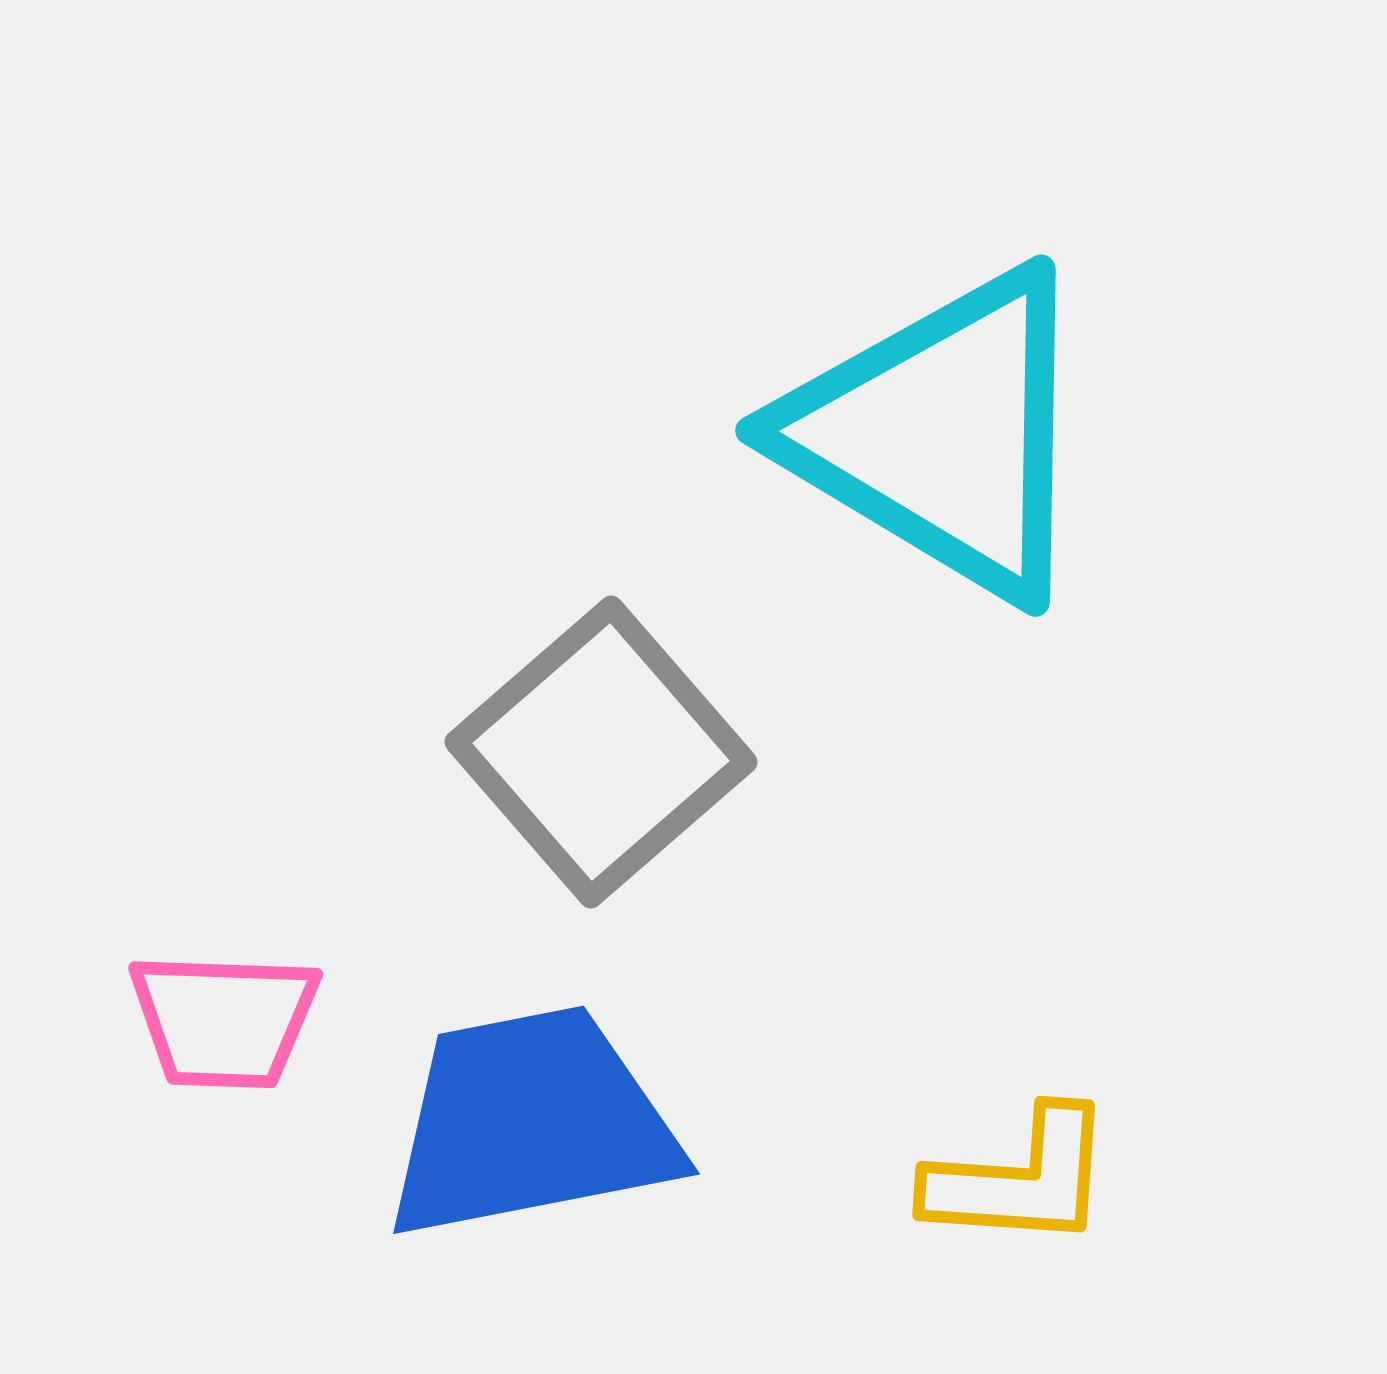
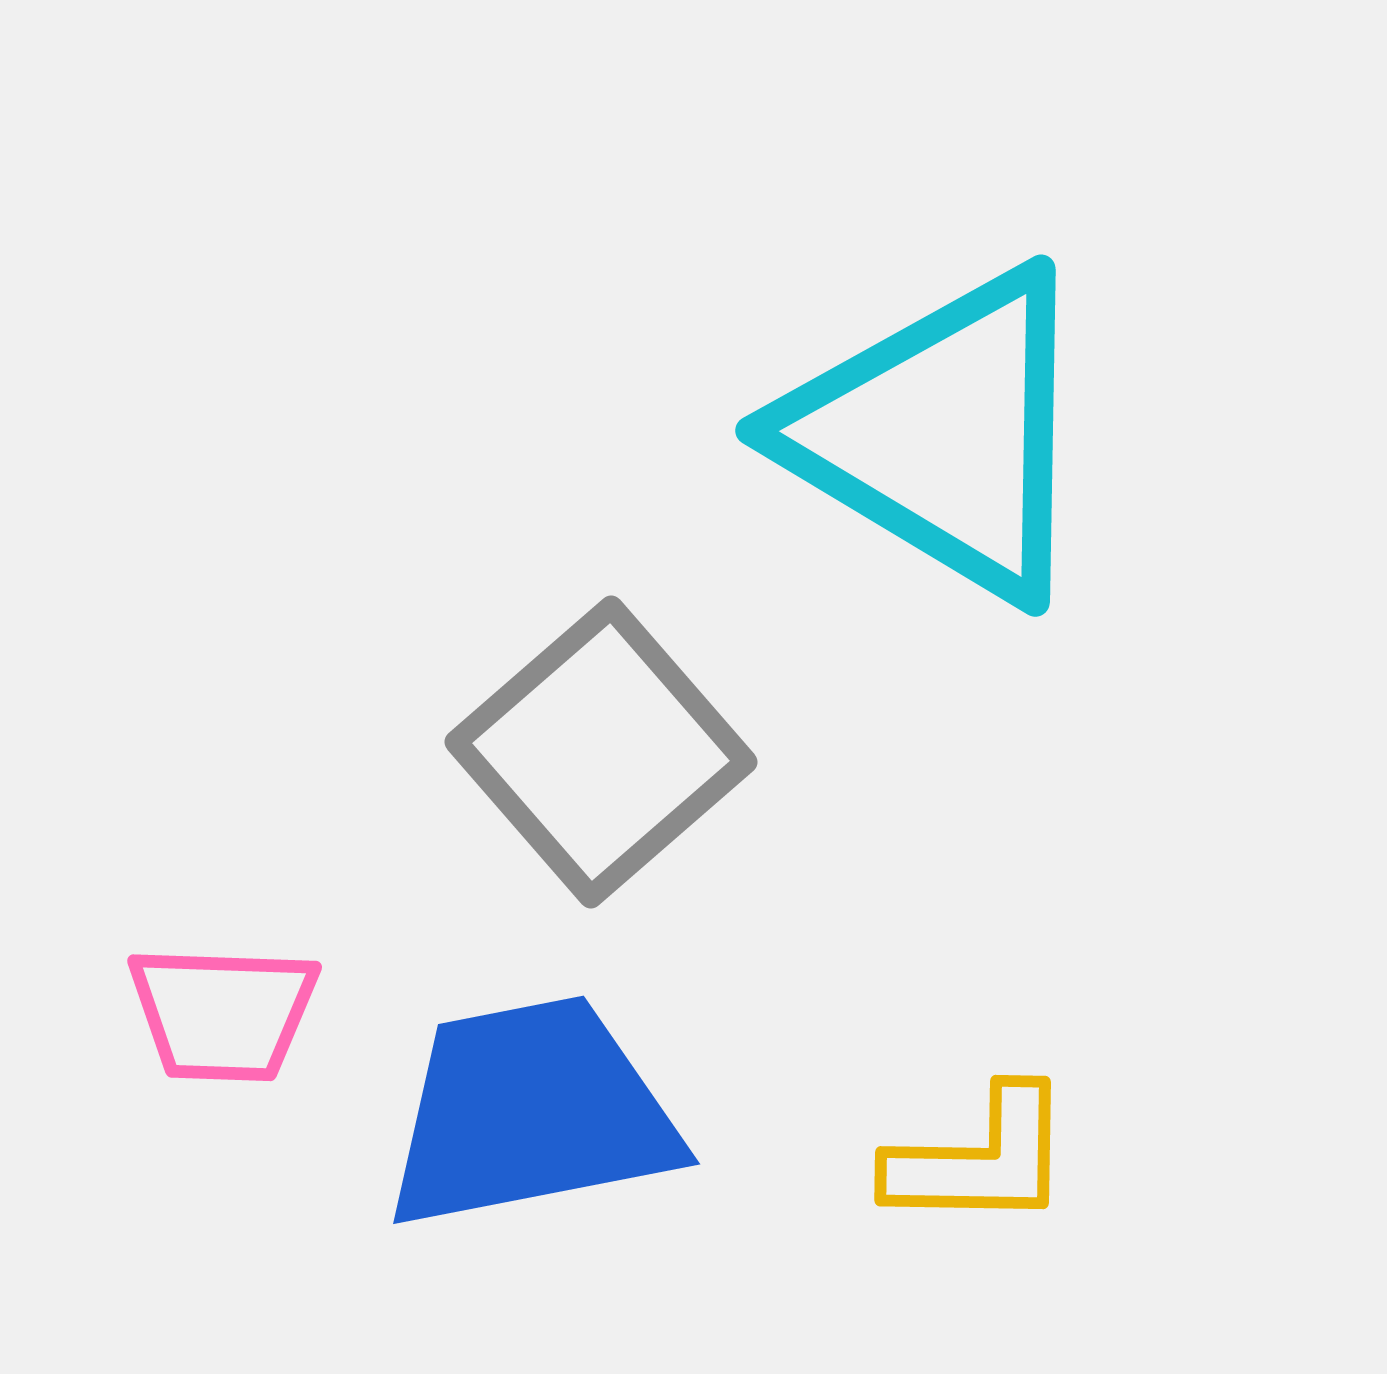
pink trapezoid: moved 1 px left, 7 px up
blue trapezoid: moved 10 px up
yellow L-shape: moved 40 px left, 20 px up; rotated 3 degrees counterclockwise
